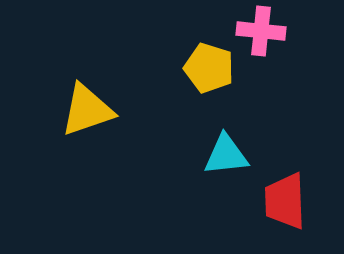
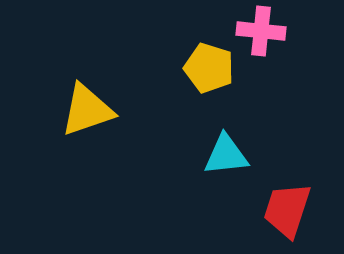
red trapezoid: moved 2 px right, 9 px down; rotated 20 degrees clockwise
